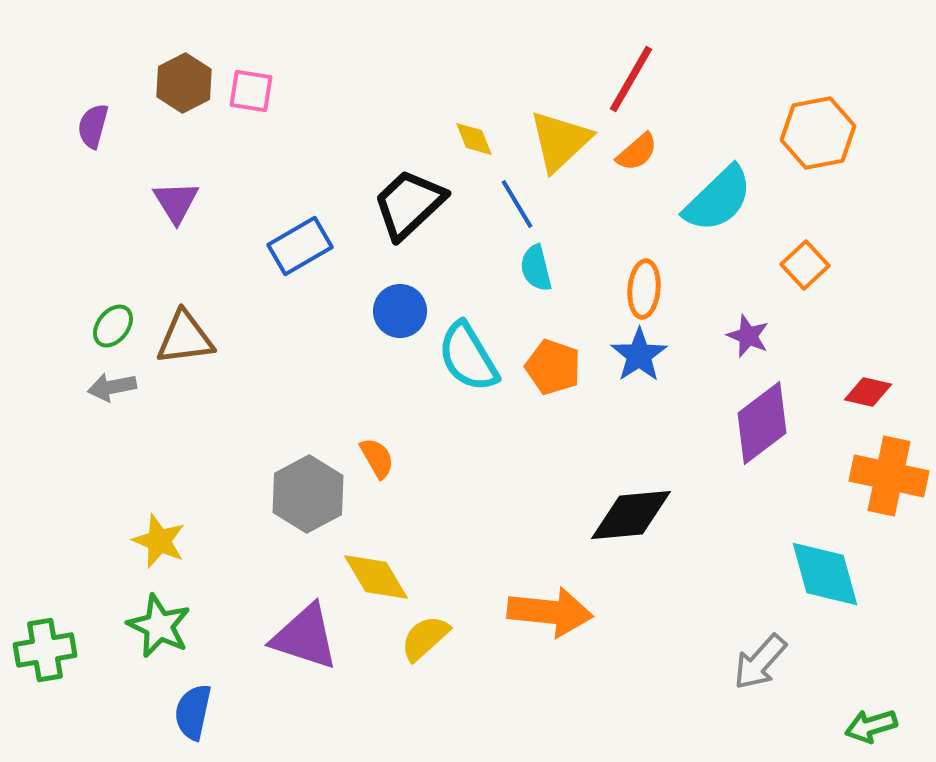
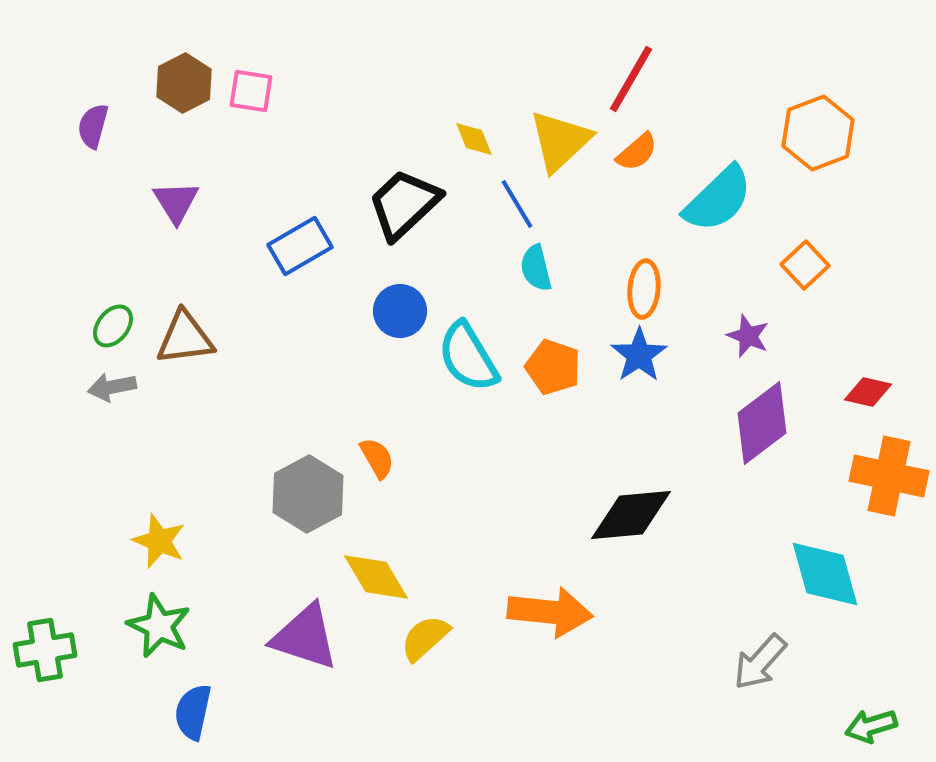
orange hexagon at (818, 133): rotated 10 degrees counterclockwise
black trapezoid at (409, 204): moved 5 px left
